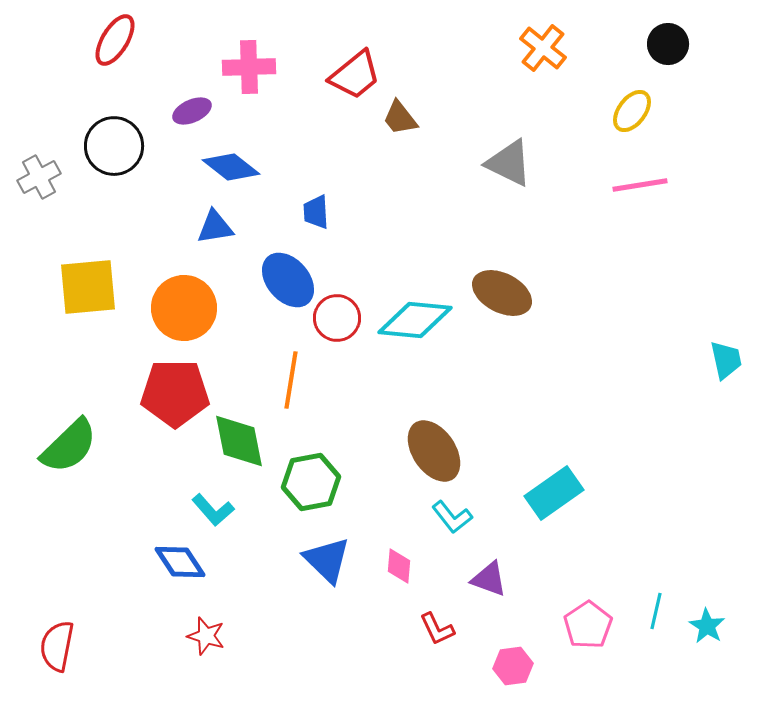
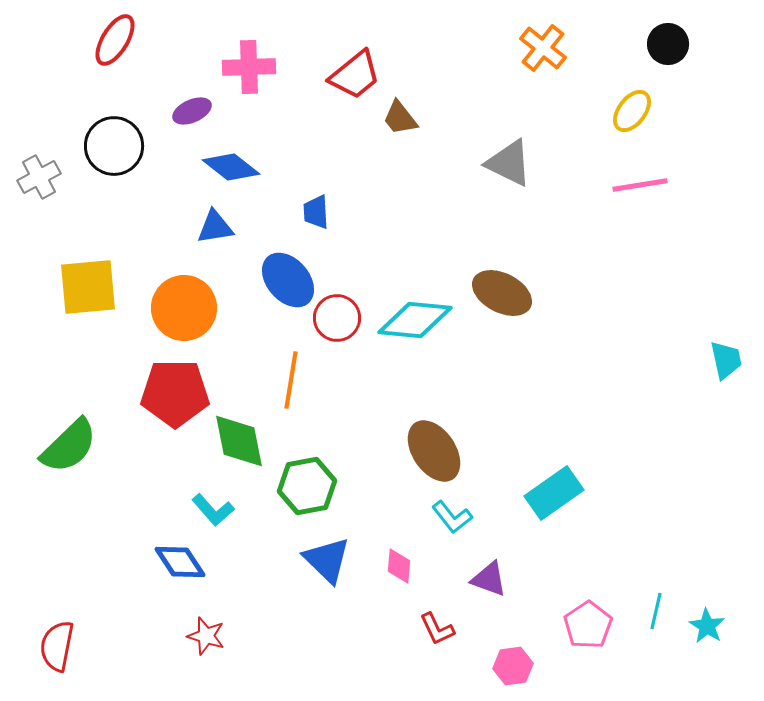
green hexagon at (311, 482): moved 4 px left, 4 px down
